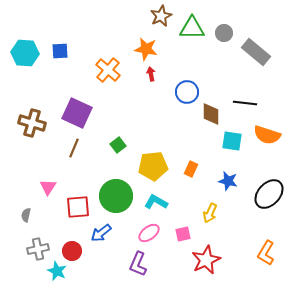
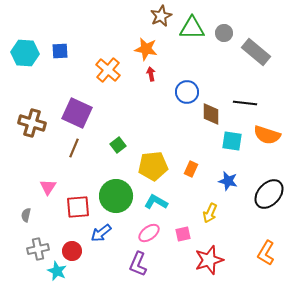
red star: moved 3 px right; rotated 8 degrees clockwise
